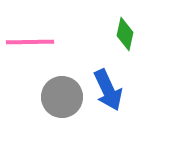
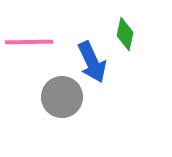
pink line: moved 1 px left
blue arrow: moved 16 px left, 28 px up
